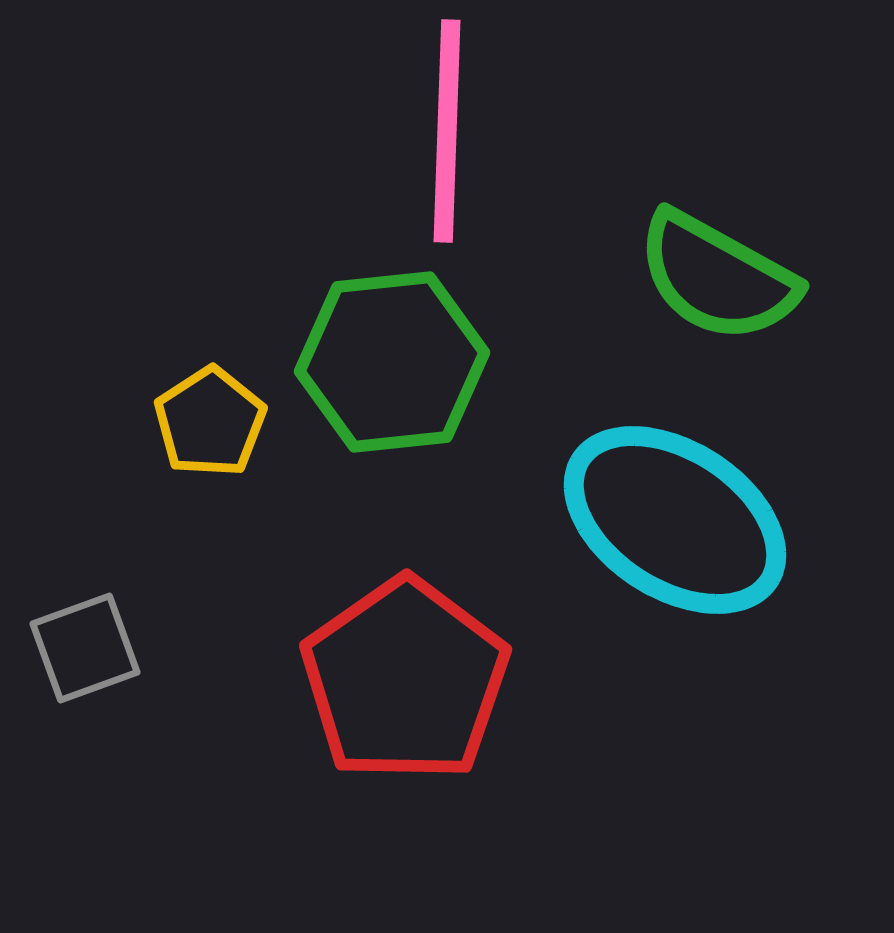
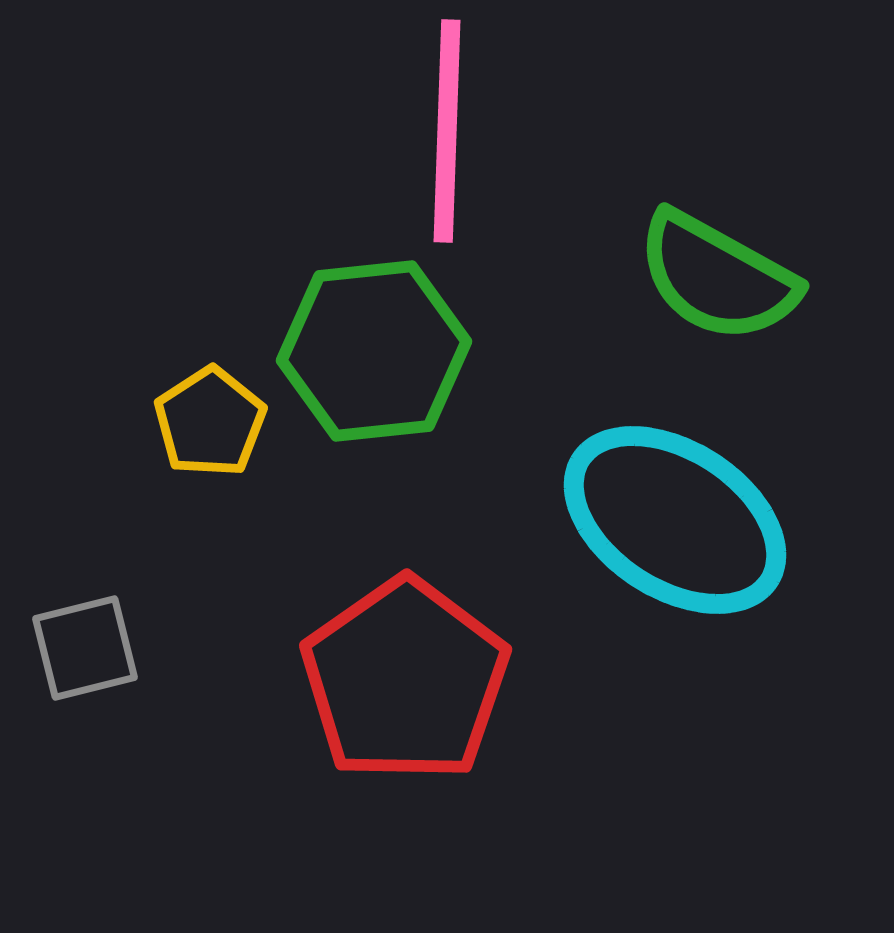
green hexagon: moved 18 px left, 11 px up
gray square: rotated 6 degrees clockwise
